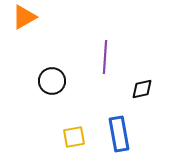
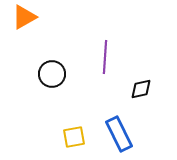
black circle: moved 7 px up
black diamond: moved 1 px left
blue rectangle: rotated 16 degrees counterclockwise
